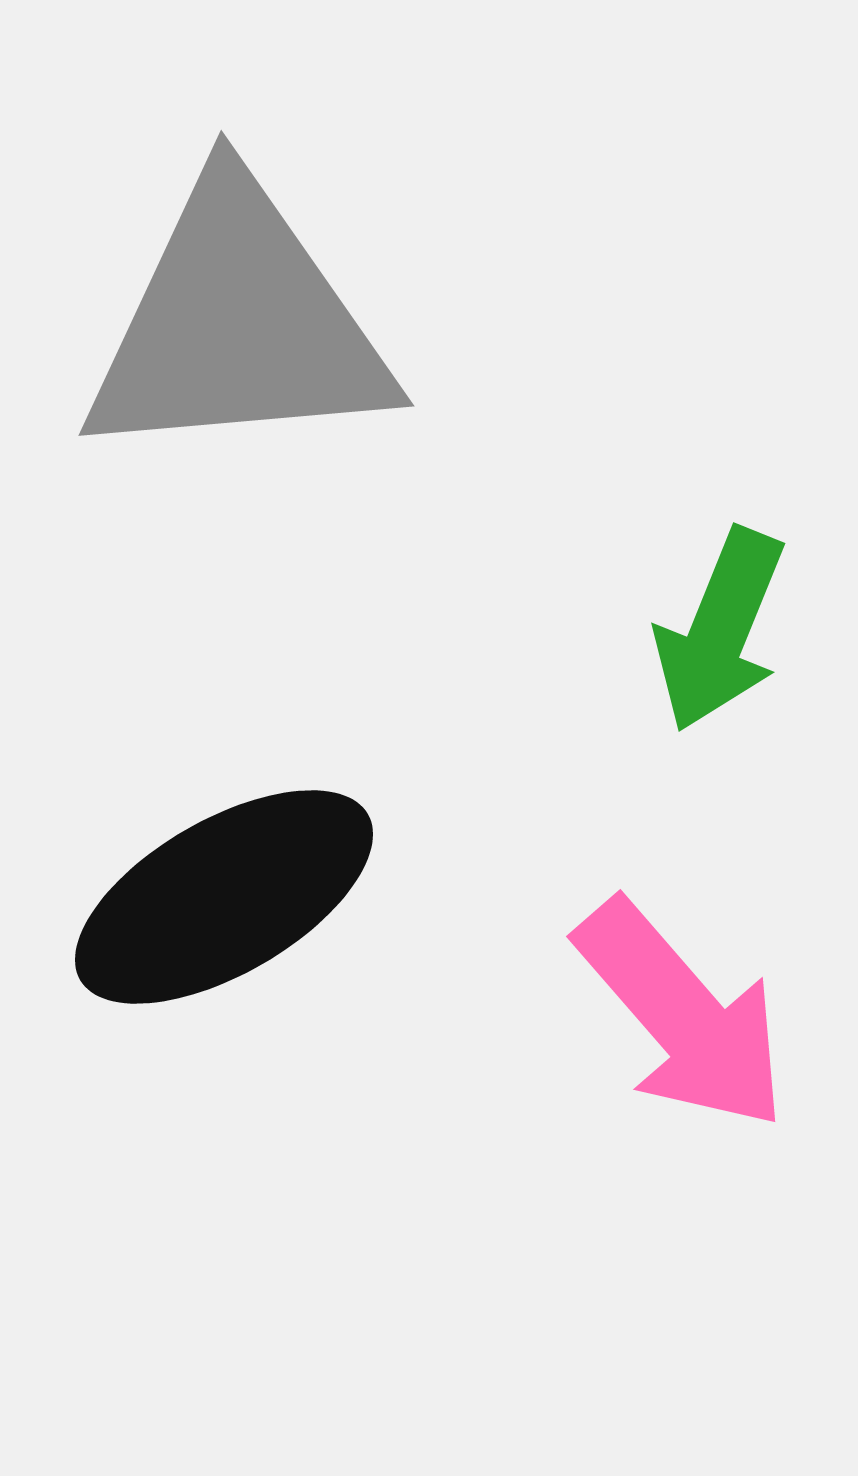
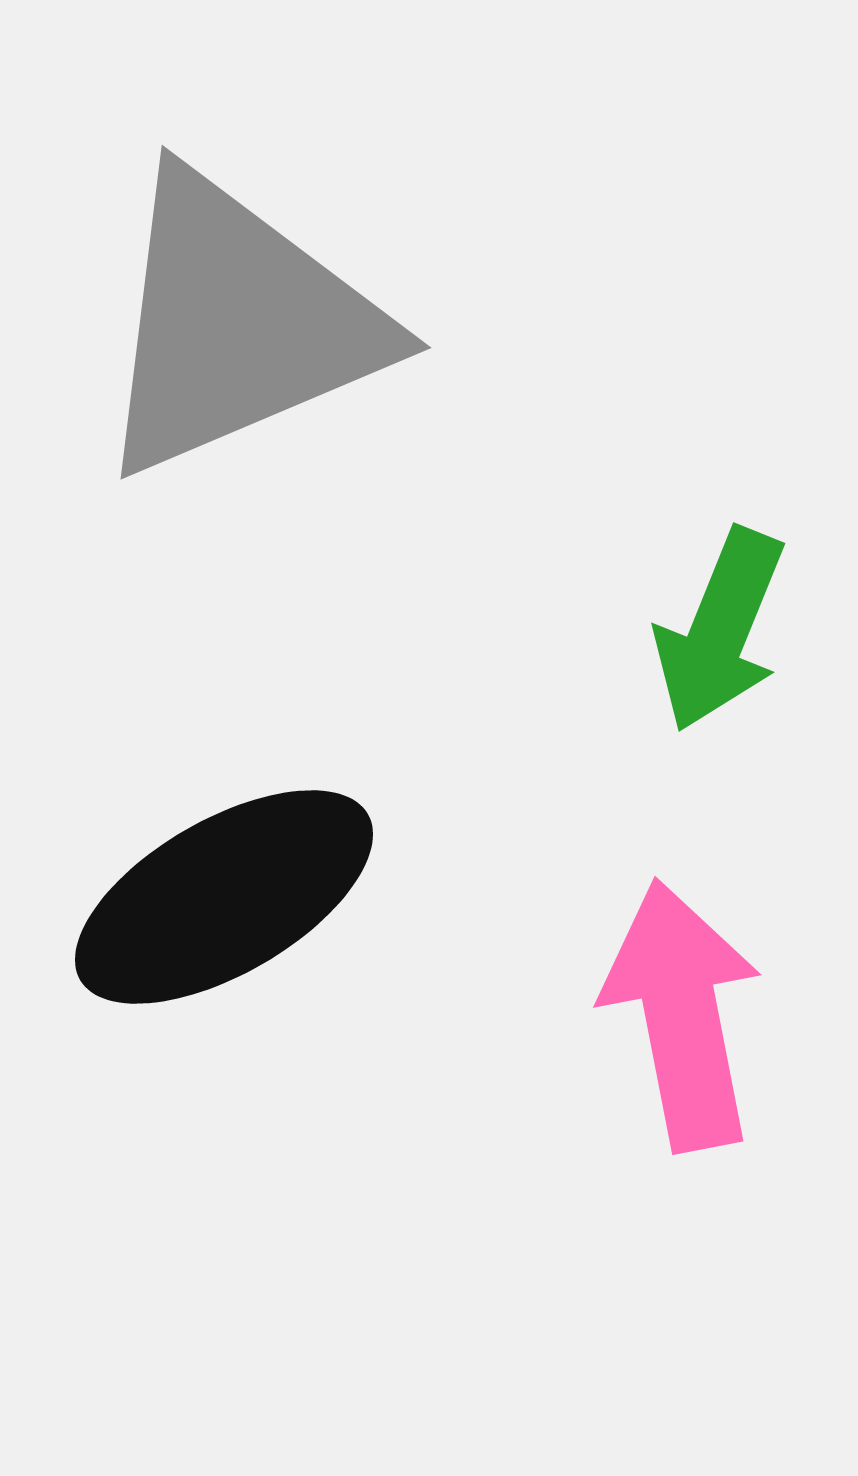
gray triangle: rotated 18 degrees counterclockwise
pink arrow: rotated 150 degrees counterclockwise
